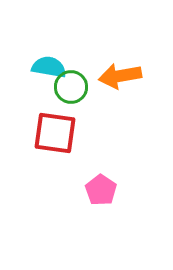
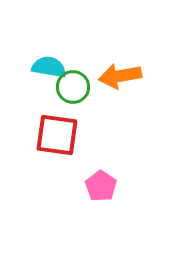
green circle: moved 2 px right
red square: moved 2 px right, 2 px down
pink pentagon: moved 4 px up
